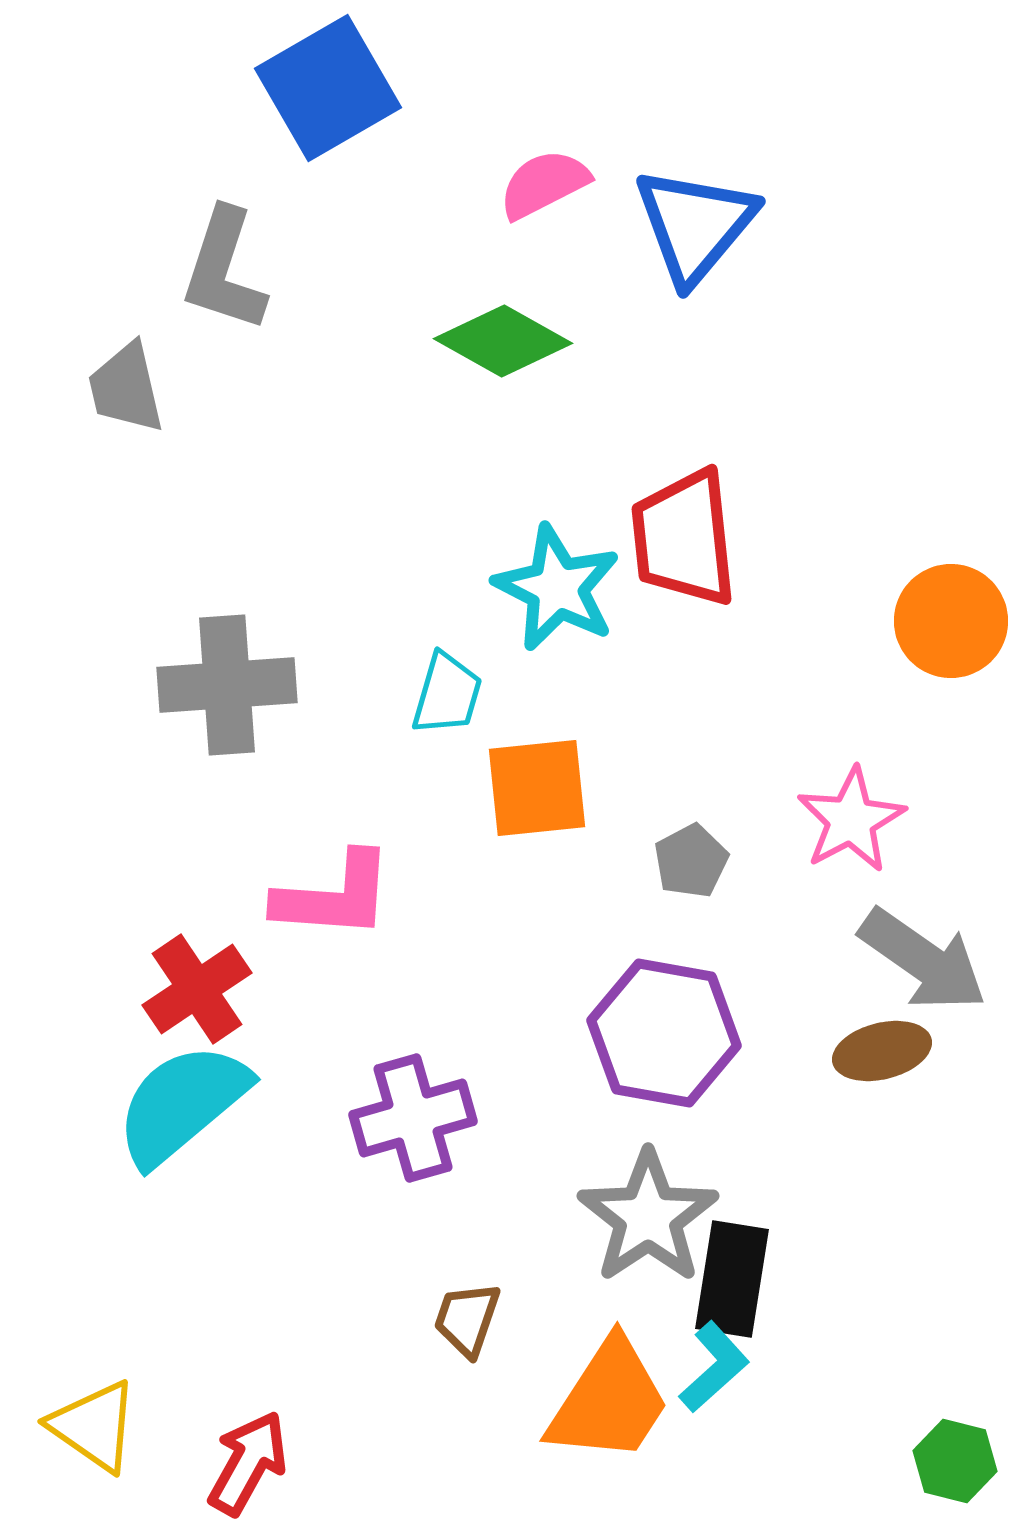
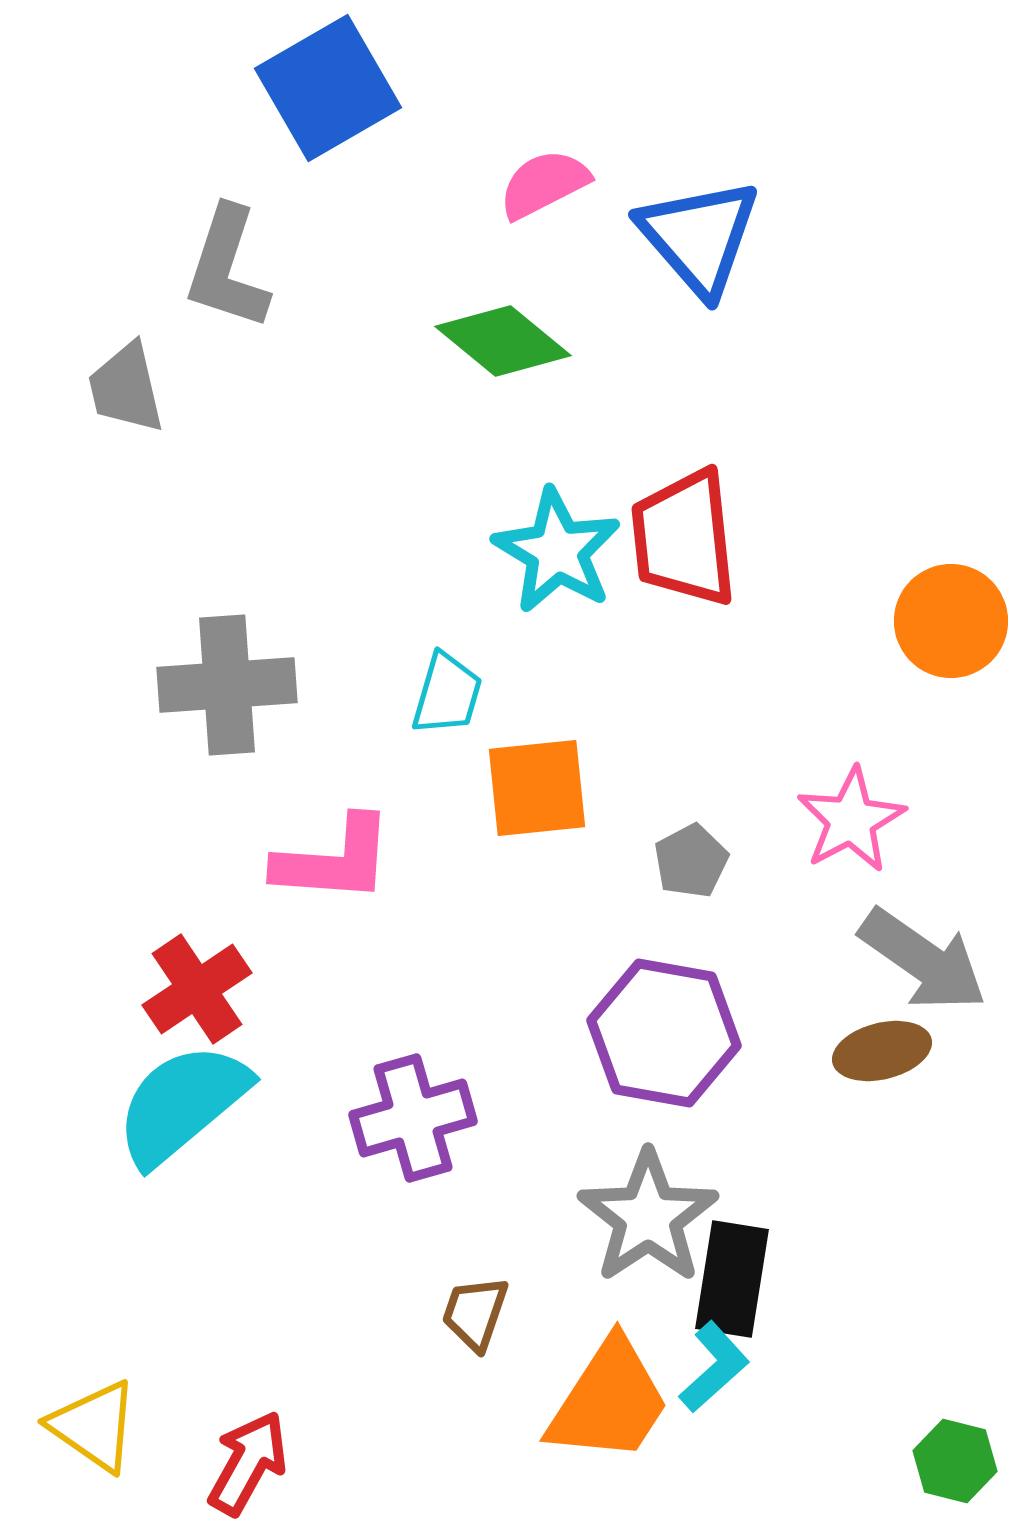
blue triangle: moved 4 px right, 12 px down; rotated 21 degrees counterclockwise
gray L-shape: moved 3 px right, 2 px up
green diamond: rotated 10 degrees clockwise
cyan star: moved 37 px up; rotated 4 degrees clockwise
pink L-shape: moved 36 px up
brown trapezoid: moved 8 px right, 6 px up
